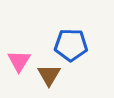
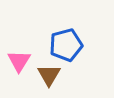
blue pentagon: moved 5 px left; rotated 16 degrees counterclockwise
